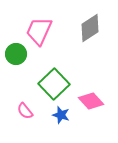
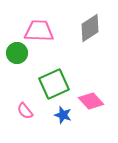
pink trapezoid: rotated 68 degrees clockwise
green circle: moved 1 px right, 1 px up
green square: rotated 20 degrees clockwise
blue star: moved 2 px right
